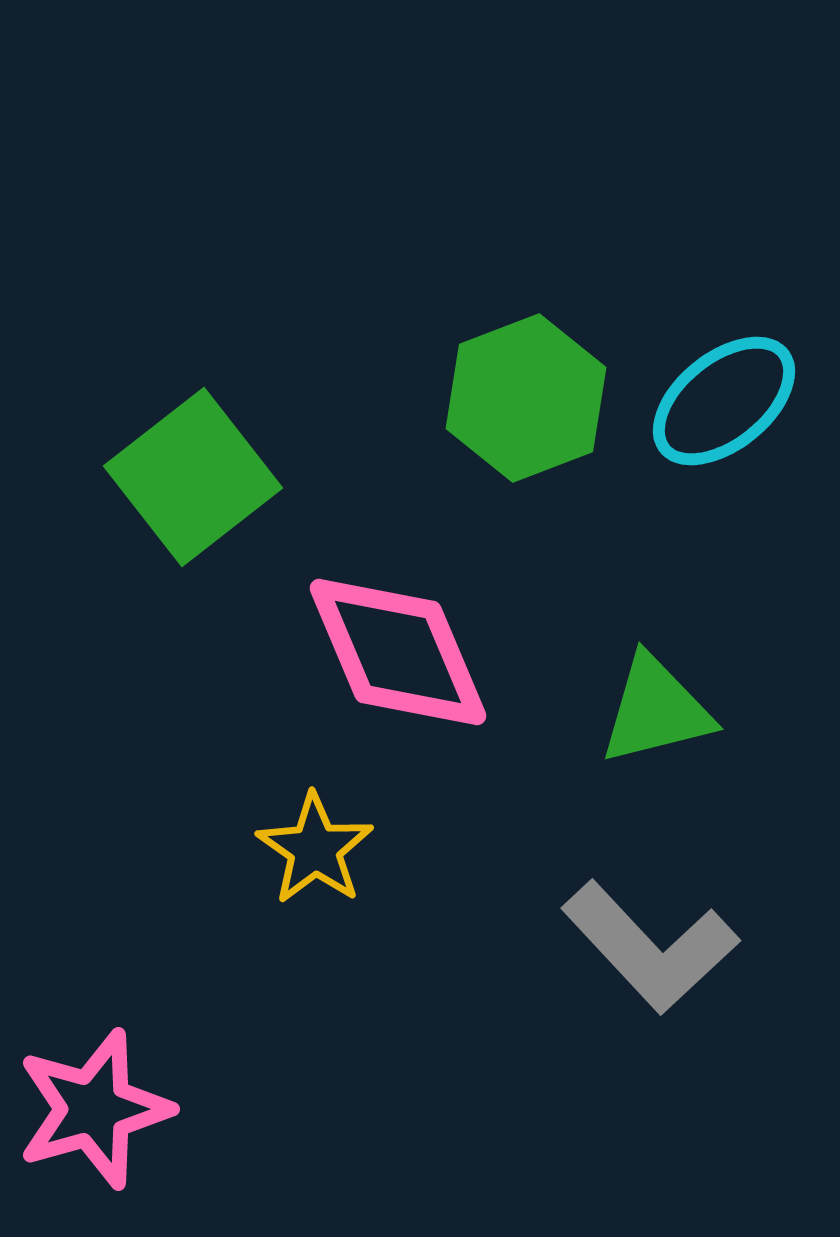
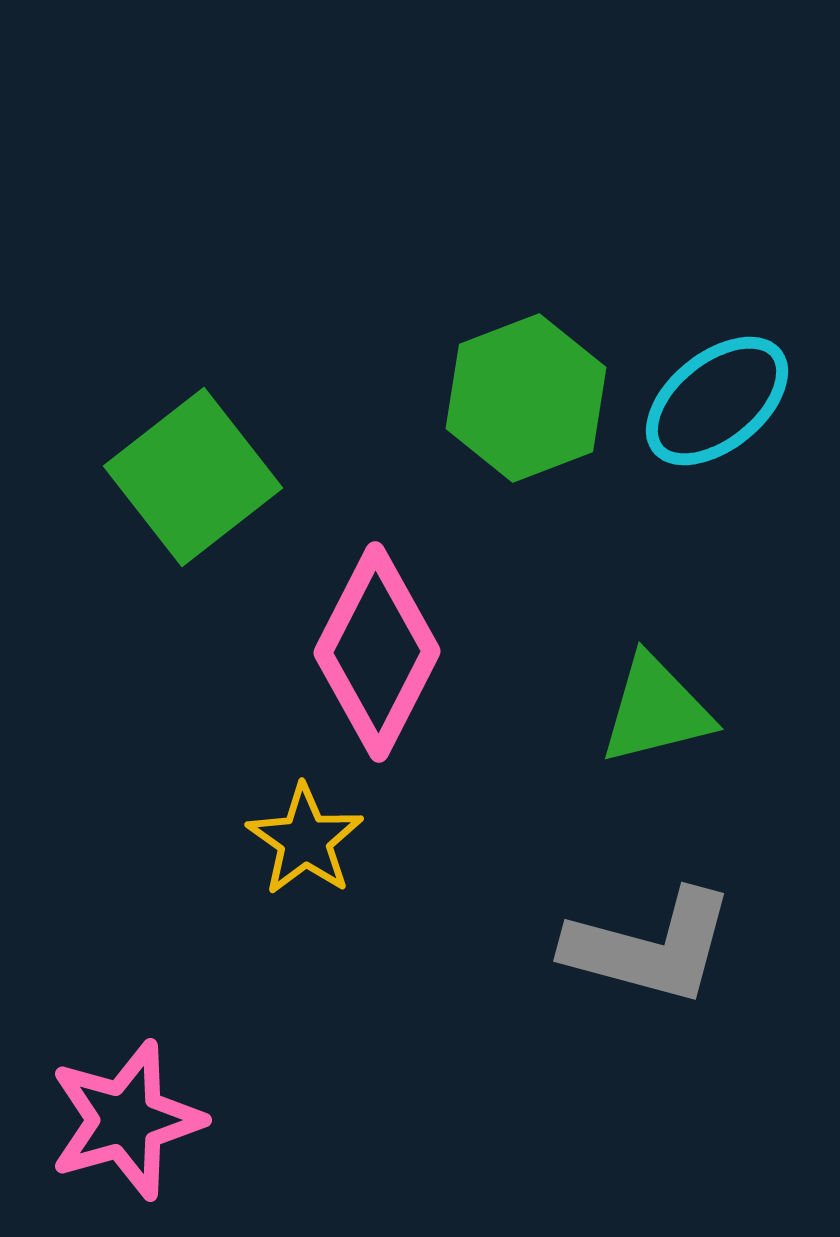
cyan ellipse: moved 7 px left
pink diamond: moved 21 px left; rotated 50 degrees clockwise
yellow star: moved 10 px left, 9 px up
gray L-shape: rotated 32 degrees counterclockwise
pink star: moved 32 px right, 11 px down
